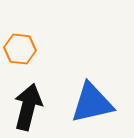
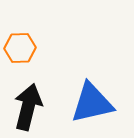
orange hexagon: moved 1 px up; rotated 8 degrees counterclockwise
